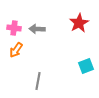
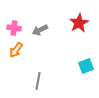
gray arrow: moved 3 px right, 1 px down; rotated 28 degrees counterclockwise
